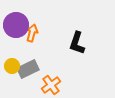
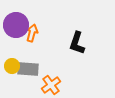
gray rectangle: rotated 30 degrees clockwise
